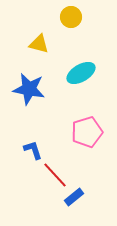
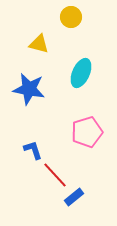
cyan ellipse: rotated 36 degrees counterclockwise
